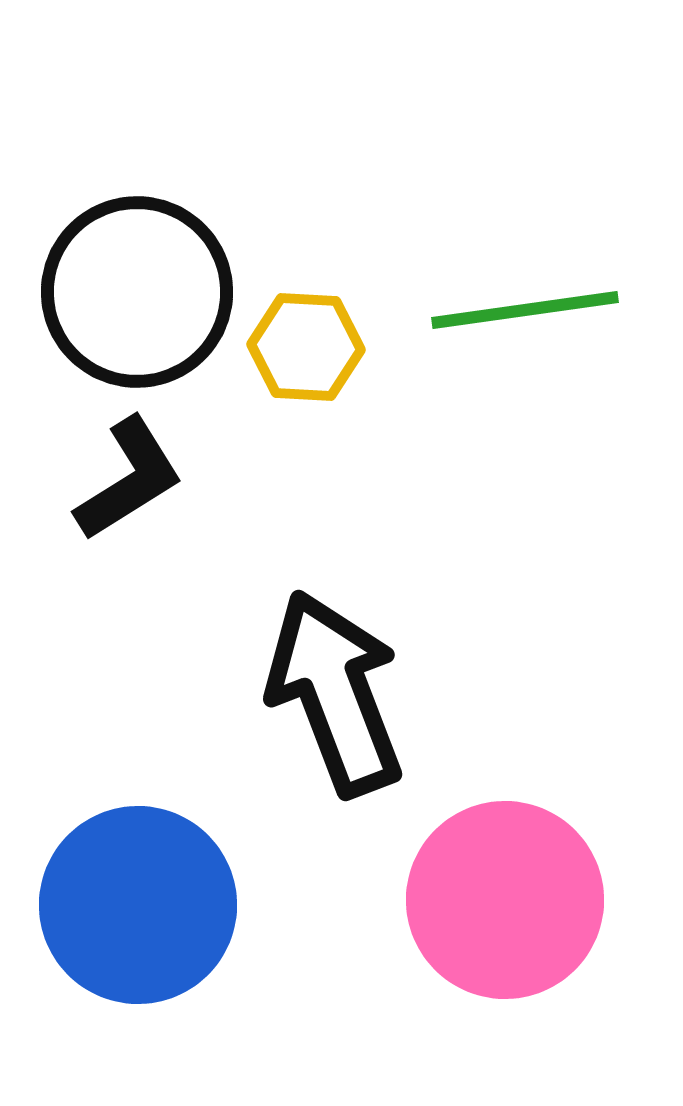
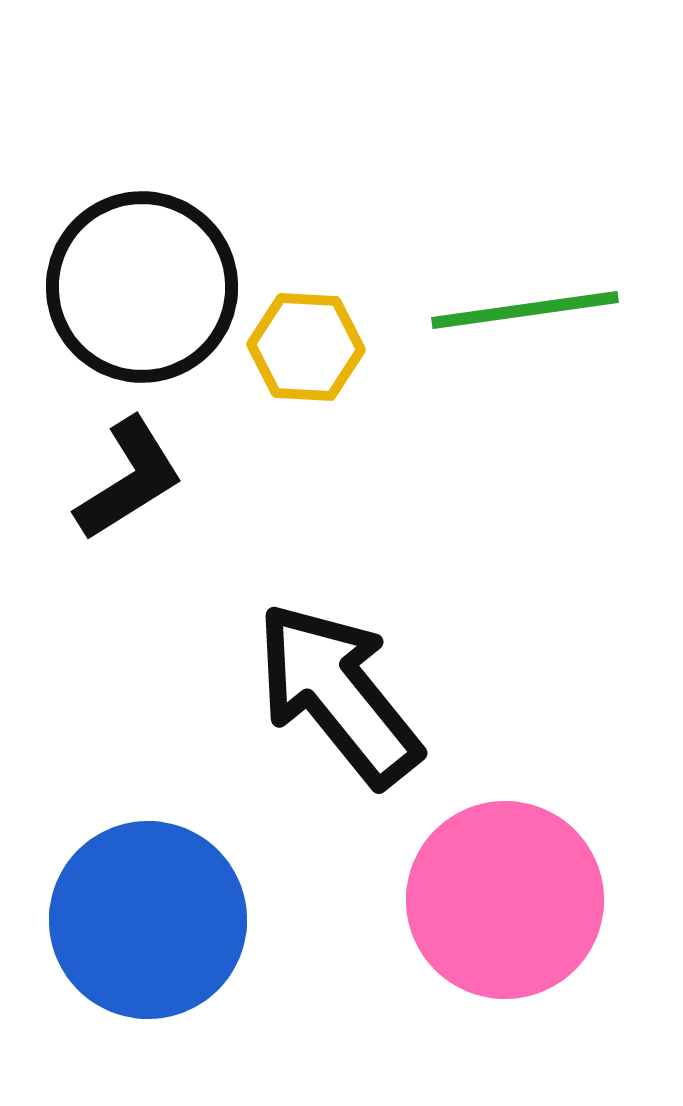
black circle: moved 5 px right, 5 px up
black arrow: moved 3 px right, 1 px down; rotated 18 degrees counterclockwise
blue circle: moved 10 px right, 15 px down
